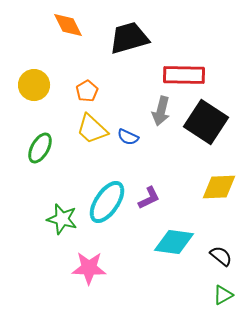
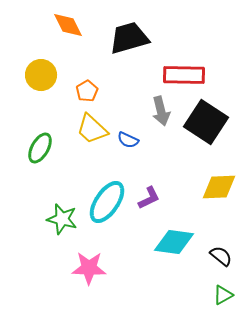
yellow circle: moved 7 px right, 10 px up
gray arrow: rotated 28 degrees counterclockwise
blue semicircle: moved 3 px down
